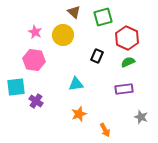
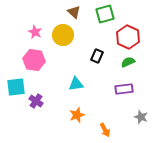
green square: moved 2 px right, 3 px up
red hexagon: moved 1 px right, 1 px up
orange star: moved 2 px left, 1 px down
